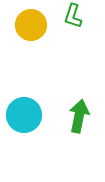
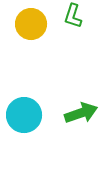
yellow circle: moved 1 px up
green arrow: moved 2 px right, 3 px up; rotated 60 degrees clockwise
